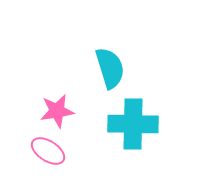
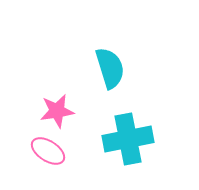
cyan cross: moved 5 px left, 15 px down; rotated 12 degrees counterclockwise
